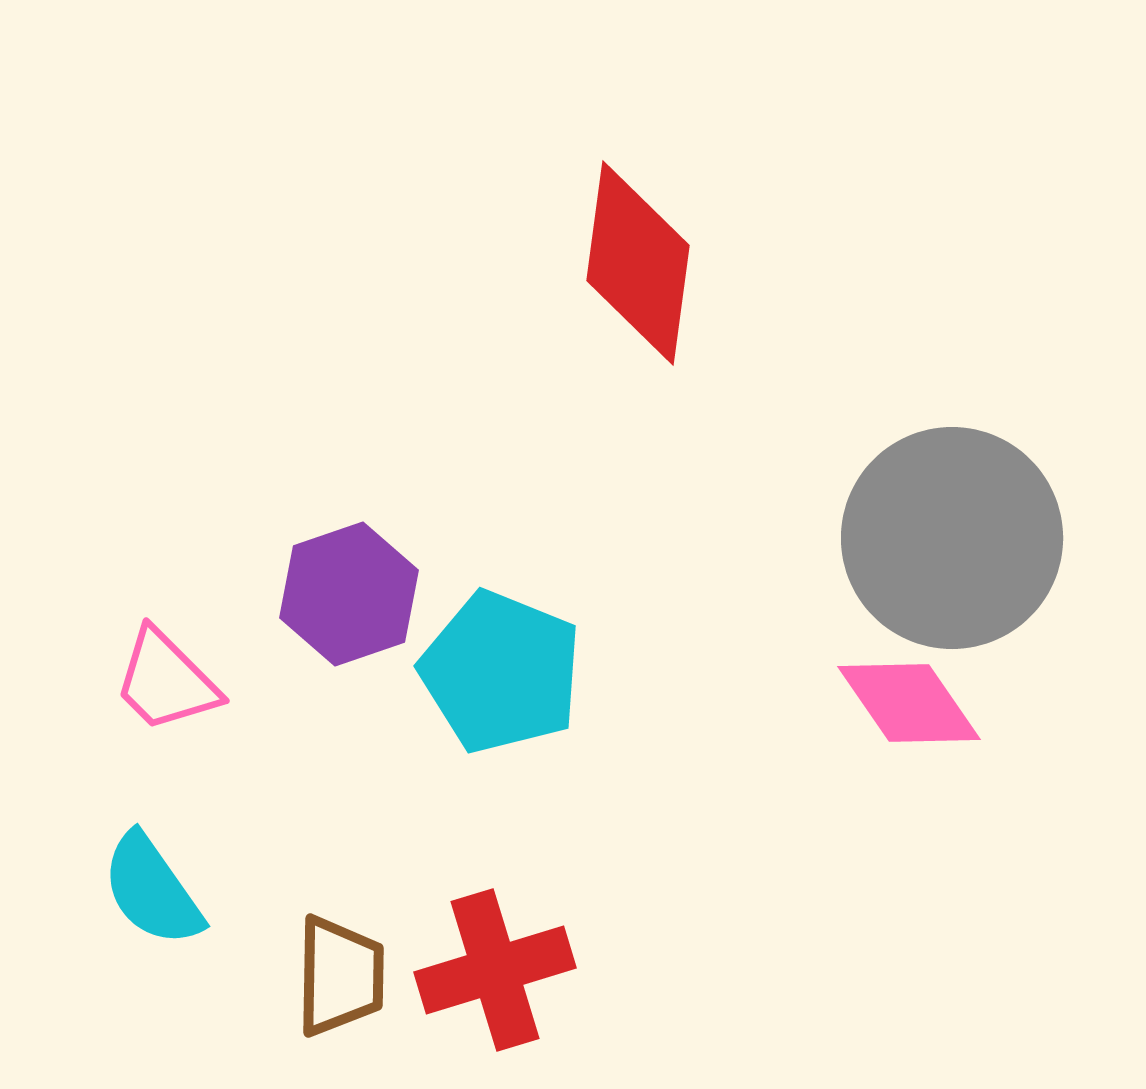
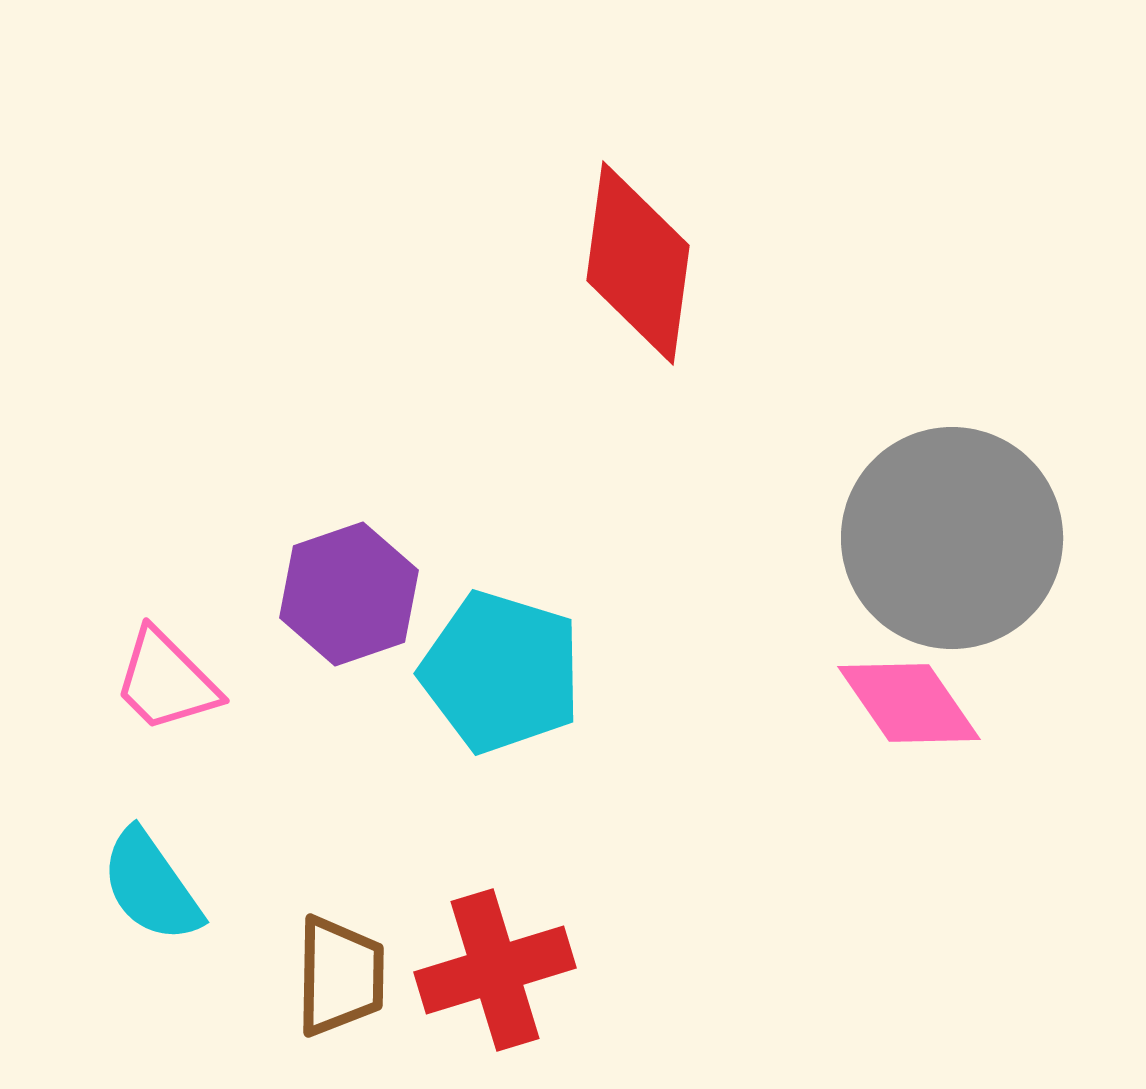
cyan pentagon: rotated 5 degrees counterclockwise
cyan semicircle: moved 1 px left, 4 px up
